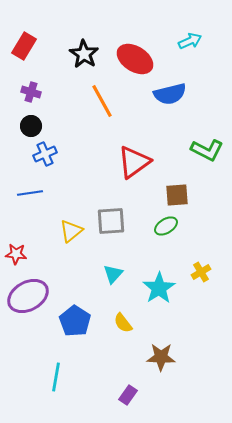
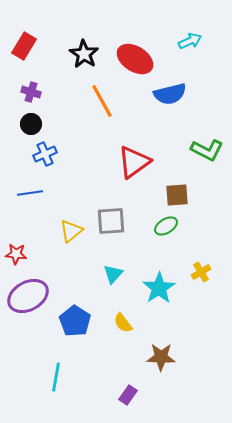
black circle: moved 2 px up
